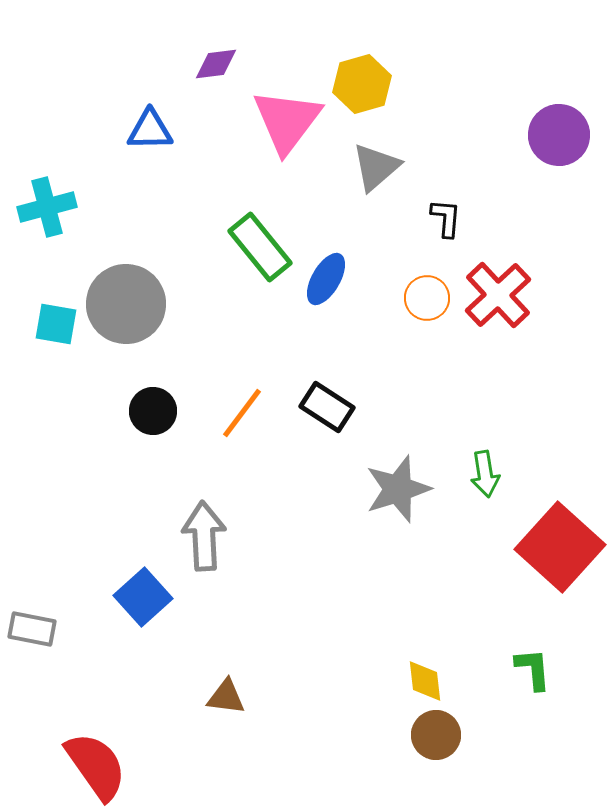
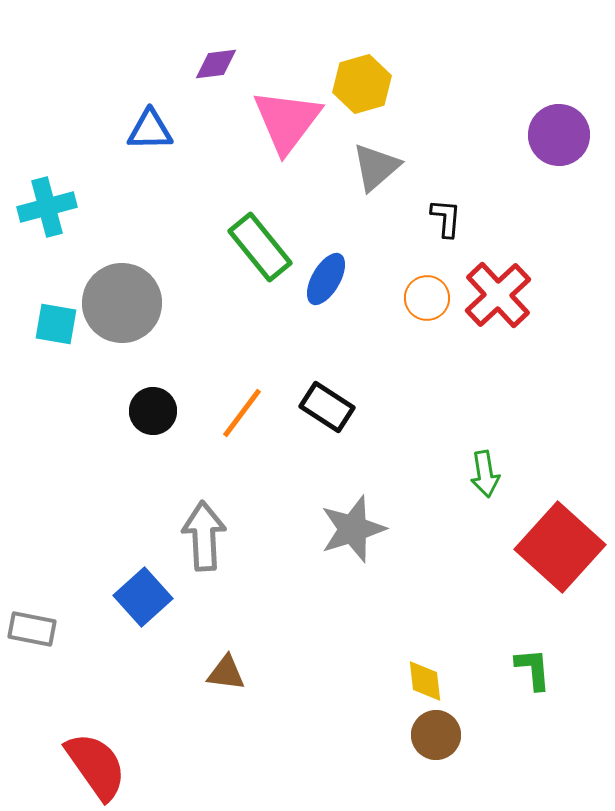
gray circle: moved 4 px left, 1 px up
gray star: moved 45 px left, 40 px down
brown triangle: moved 24 px up
